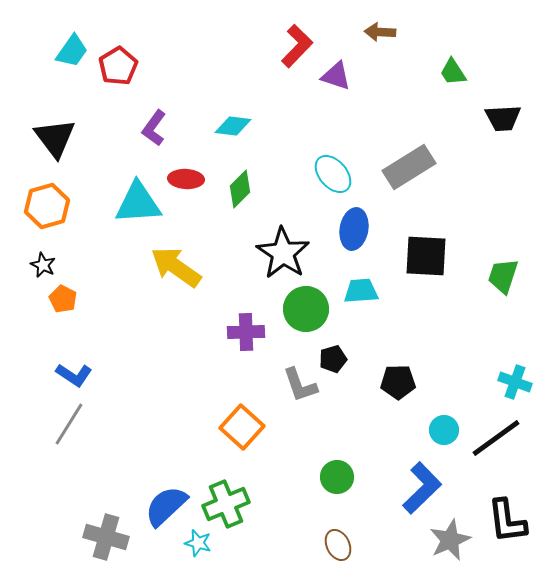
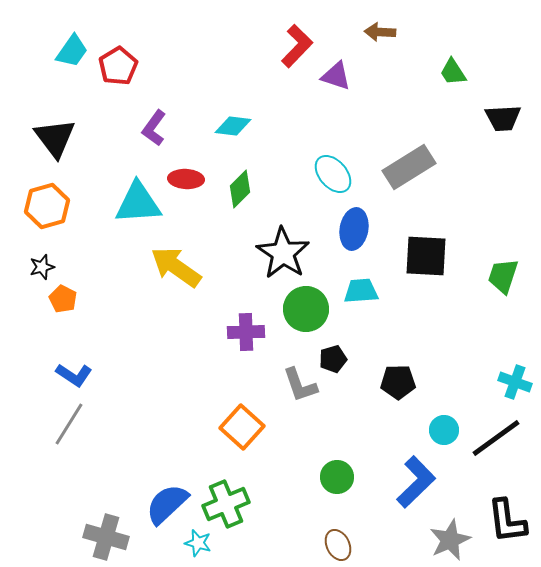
black star at (43, 265): moved 1 px left, 2 px down; rotated 30 degrees clockwise
blue L-shape at (422, 488): moved 6 px left, 6 px up
blue semicircle at (166, 506): moved 1 px right, 2 px up
